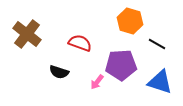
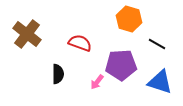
orange hexagon: moved 1 px left, 2 px up
black semicircle: moved 1 px left, 2 px down; rotated 108 degrees counterclockwise
